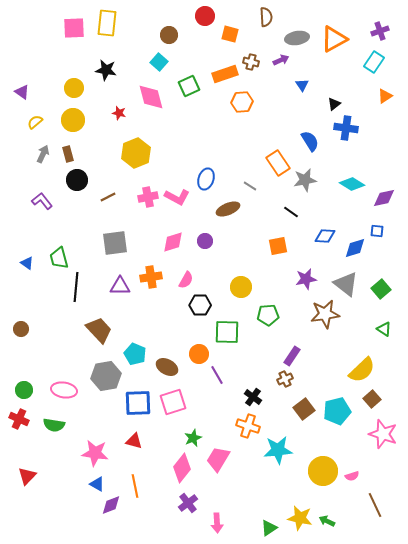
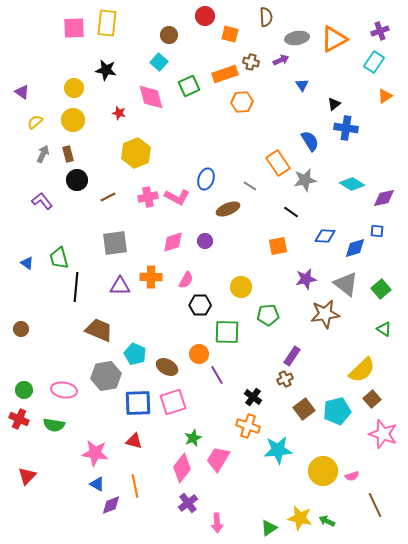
orange cross at (151, 277): rotated 10 degrees clockwise
brown trapezoid at (99, 330): rotated 24 degrees counterclockwise
